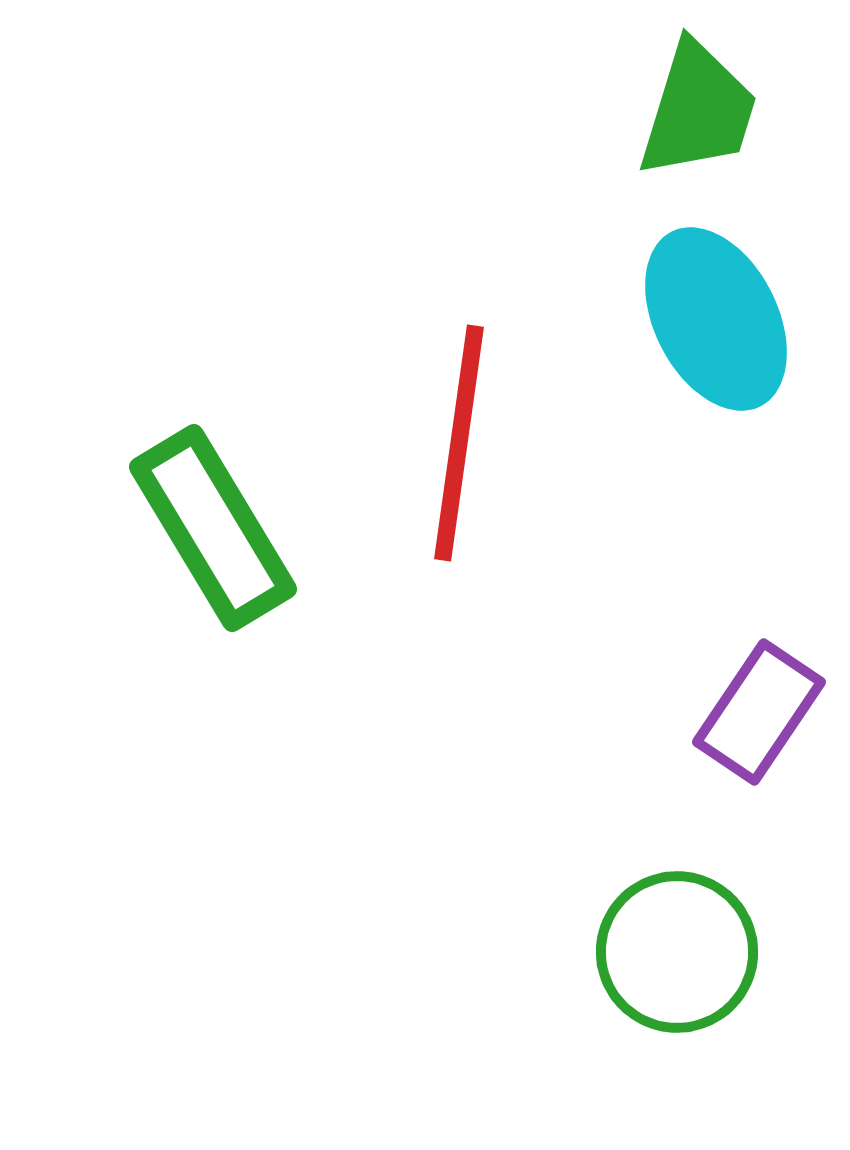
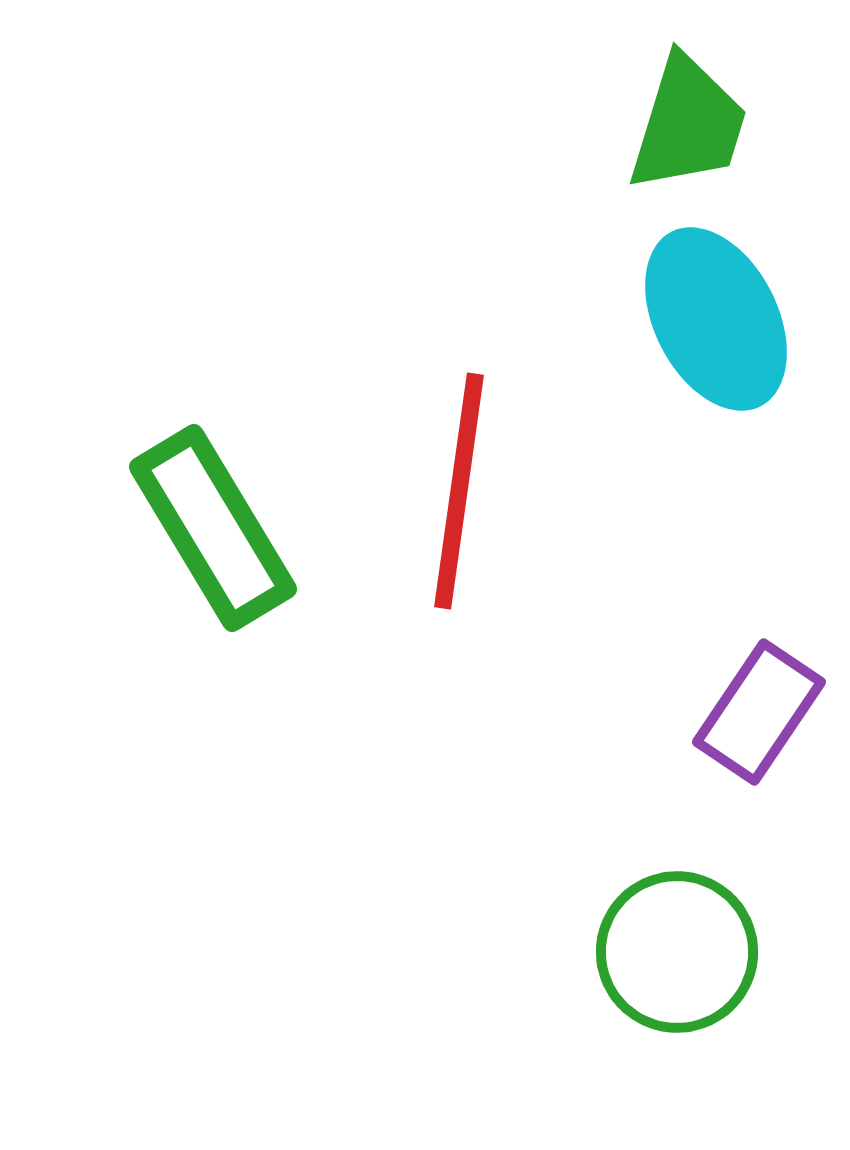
green trapezoid: moved 10 px left, 14 px down
red line: moved 48 px down
